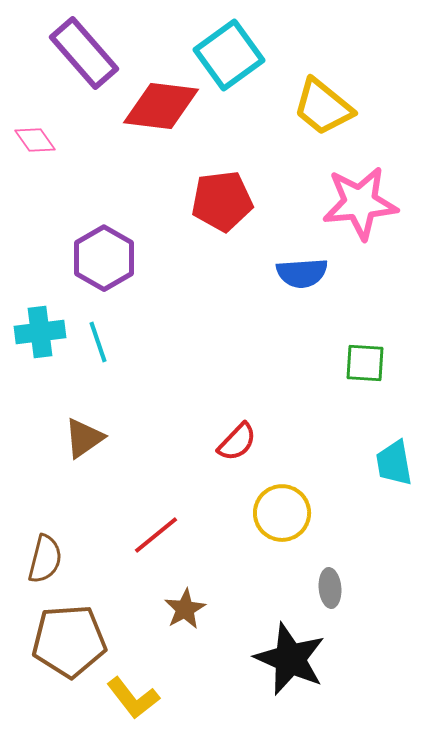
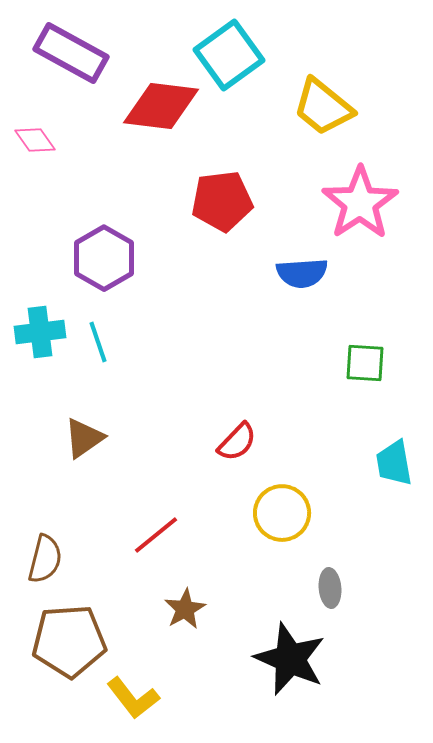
purple rectangle: moved 13 px left; rotated 20 degrees counterclockwise
pink star: rotated 28 degrees counterclockwise
